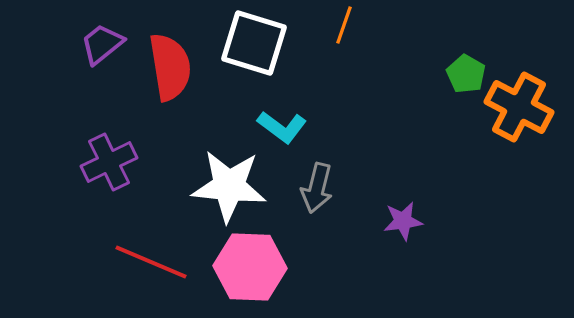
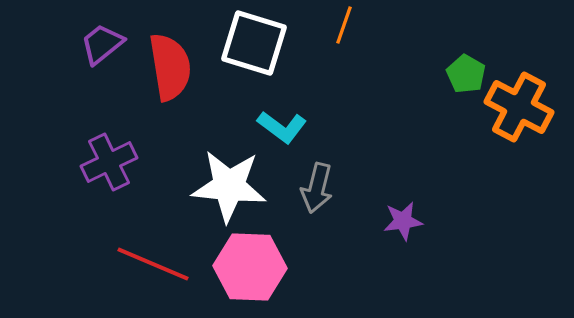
red line: moved 2 px right, 2 px down
